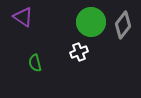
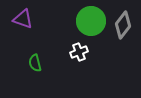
purple triangle: moved 2 px down; rotated 15 degrees counterclockwise
green circle: moved 1 px up
